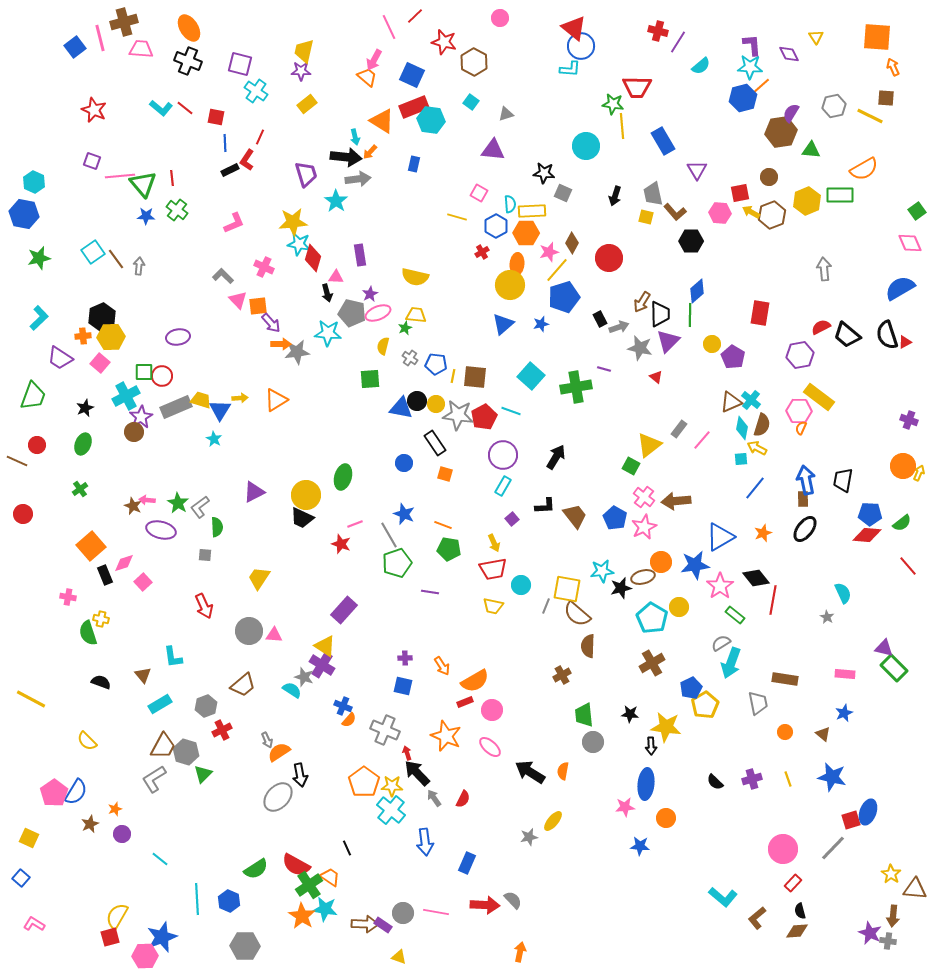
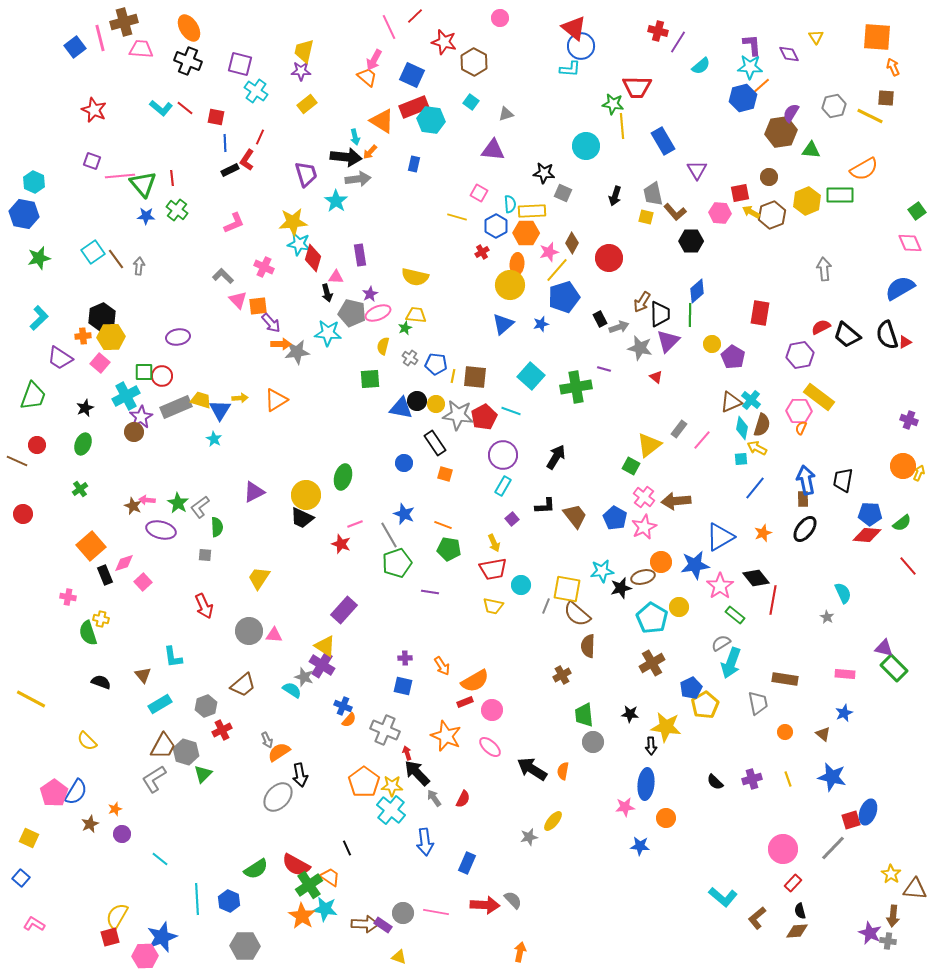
black arrow at (530, 772): moved 2 px right, 3 px up
